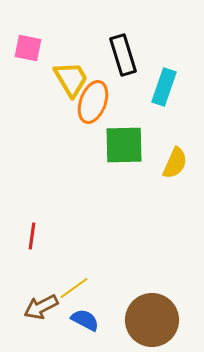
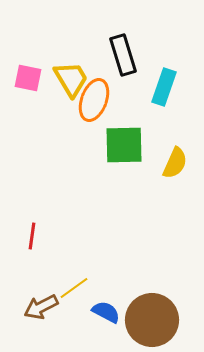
pink square: moved 30 px down
orange ellipse: moved 1 px right, 2 px up
blue semicircle: moved 21 px right, 8 px up
